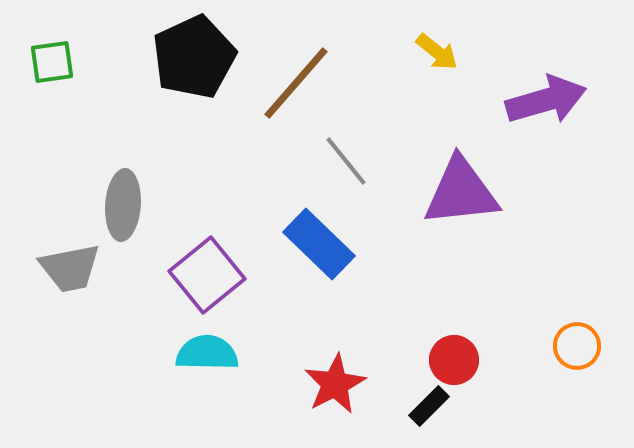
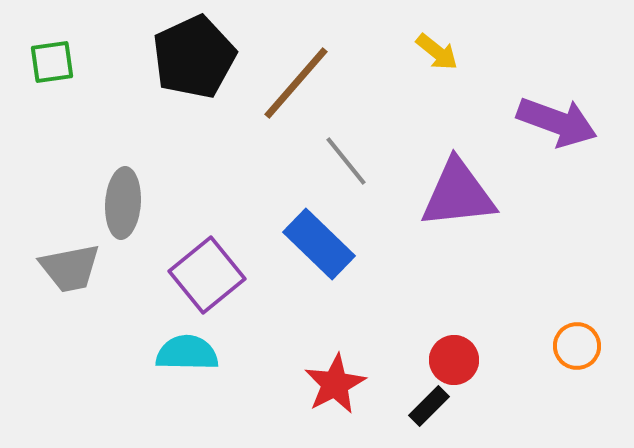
purple arrow: moved 11 px right, 22 px down; rotated 36 degrees clockwise
purple triangle: moved 3 px left, 2 px down
gray ellipse: moved 2 px up
cyan semicircle: moved 20 px left
